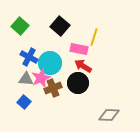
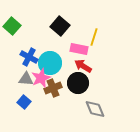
green square: moved 8 px left
gray diamond: moved 14 px left, 6 px up; rotated 65 degrees clockwise
